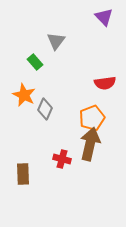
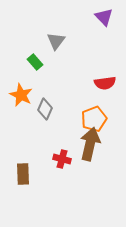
orange star: moved 3 px left
orange pentagon: moved 2 px right, 1 px down
